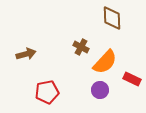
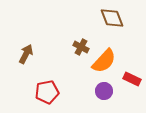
brown diamond: rotated 20 degrees counterclockwise
brown arrow: rotated 48 degrees counterclockwise
orange semicircle: moved 1 px left, 1 px up
purple circle: moved 4 px right, 1 px down
